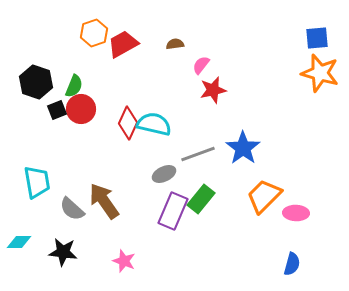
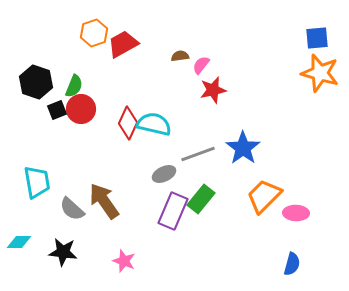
brown semicircle: moved 5 px right, 12 px down
